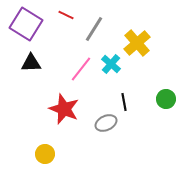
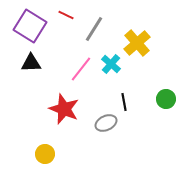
purple square: moved 4 px right, 2 px down
